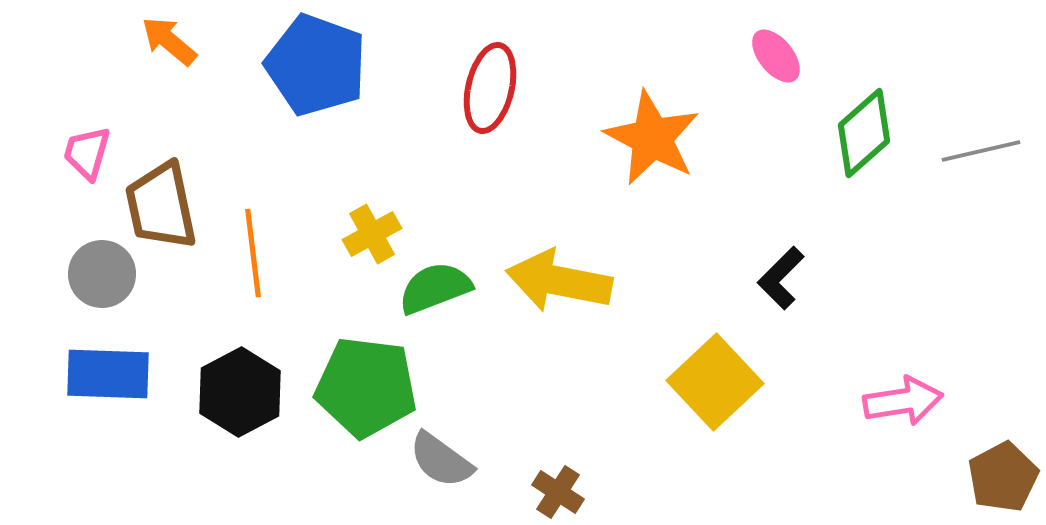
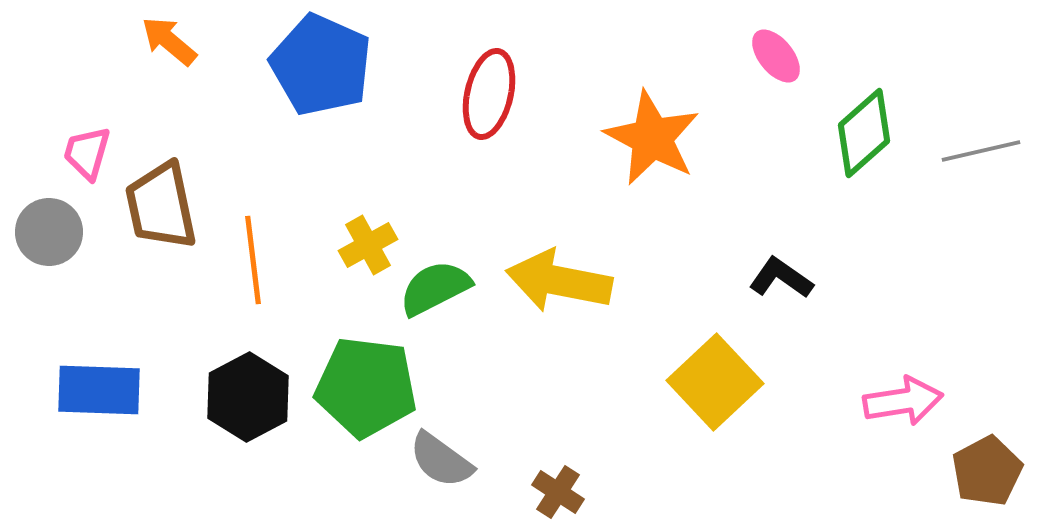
blue pentagon: moved 5 px right; rotated 4 degrees clockwise
red ellipse: moved 1 px left, 6 px down
yellow cross: moved 4 px left, 11 px down
orange line: moved 7 px down
gray circle: moved 53 px left, 42 px up
black L-shape: rotated 80 degrees clockwise
green semicircle: rotated 6 degrees counterclockwise
blue rectangle: moved 9 px left, 16 px down
black hexagon: moved 8 px right, 5 px down
brown pentagon: moved 16 px left, 6 px up
